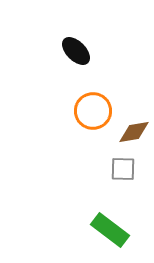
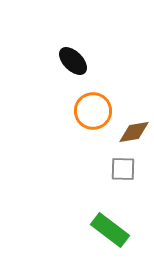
black ellipse: moved 3 px left, 10 px down
